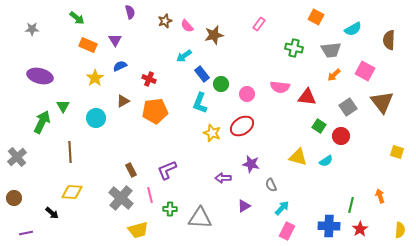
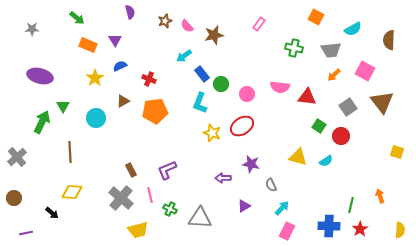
green cross at (170, 209): rotated 24 degrees clockwise
